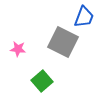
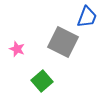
blue trapezoid: moved 3 px right
pink star: moved 1 px left; rotated 14 degrees clockwise
